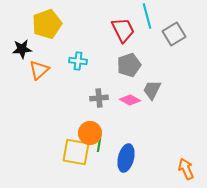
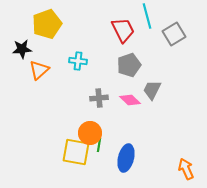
pink diamond: rotated 15 degrees clockwise
